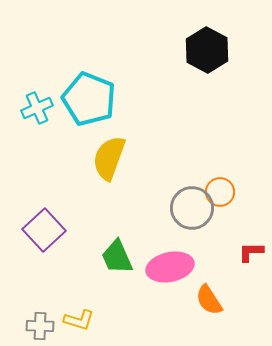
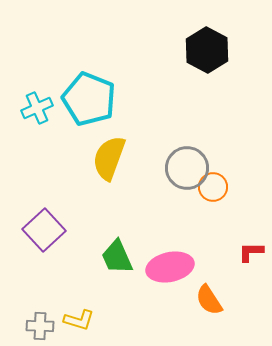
orange circle: moved 7 px left, 5 px up
gray circle: moved 5 px left, 40 px up
